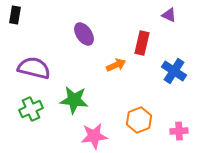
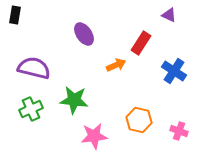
red rectangle: moved 1 px left; rotated 20 degrees clockwise
orange hexagon: rotated 25 degrees counterclockwise
pink cross: rotated 24 degrees clockwise
